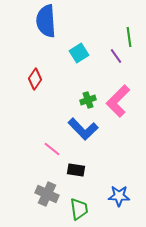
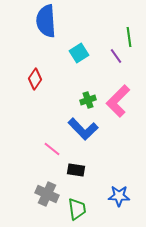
green trapezoid: moved 2 px left
